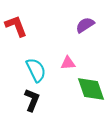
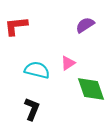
red L-shape: rotated 75 degrees counterclockwise
pink triangle: rotated 28 degrees counterclockwise
cyan semicircle: moved 1 px right; rotated 50 degrees counterclockwise
black L-shape: moved 9 px down
